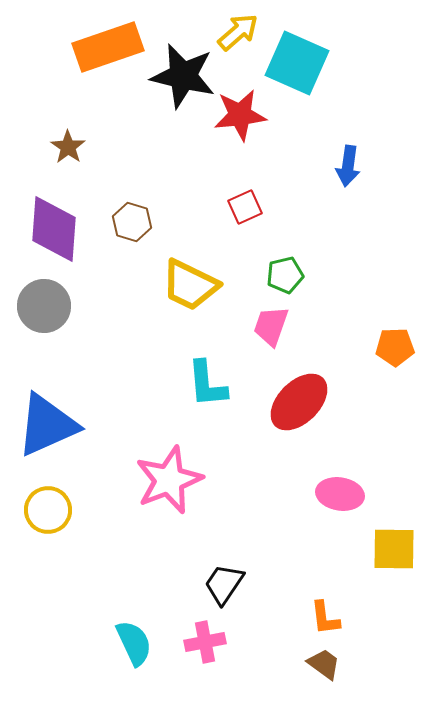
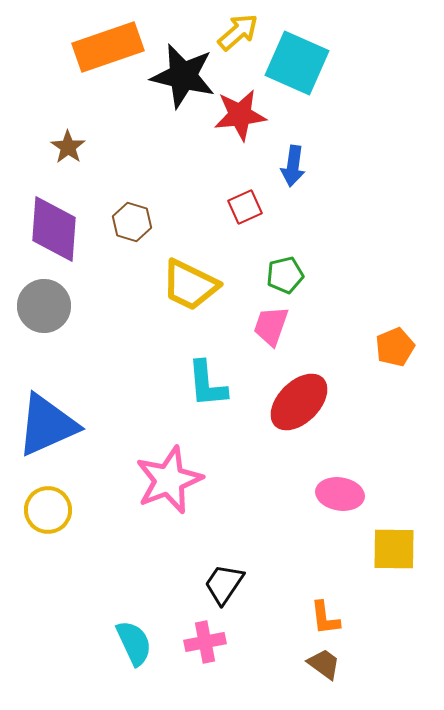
blue arrow: moved 55 px left
orange pentagon: rotated 21 degrees counterclockwise
